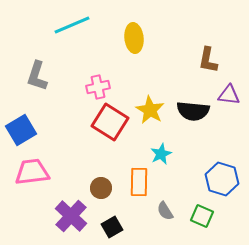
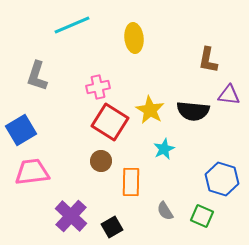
cyan star: moved 3 px right, 5 px up
orange rectangle: moved 8 px left
brown circle: moved 27 px up
